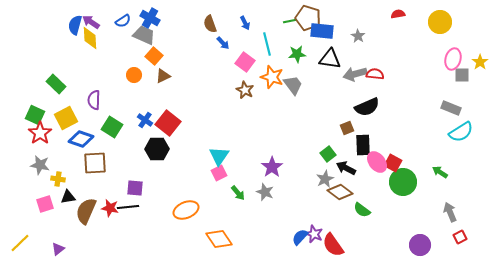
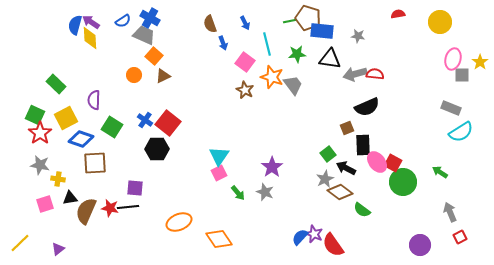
gray star at (358, 36): rotated 24 degrees counterclockwise
blue arrow at (223, 43): rotated 24 degrees clockwise
black triangle at (68, 197): moved 2 px right, 1 px down
orange ellipse at (186, 210): moved 7 px left, 12 px down
